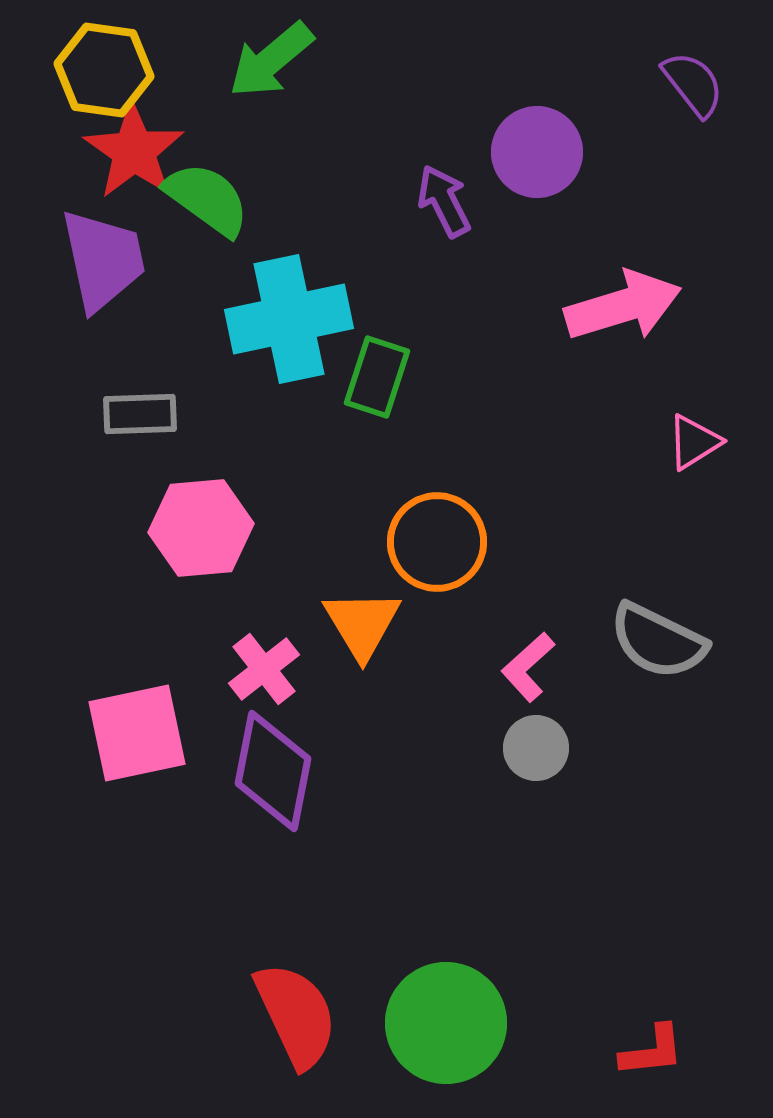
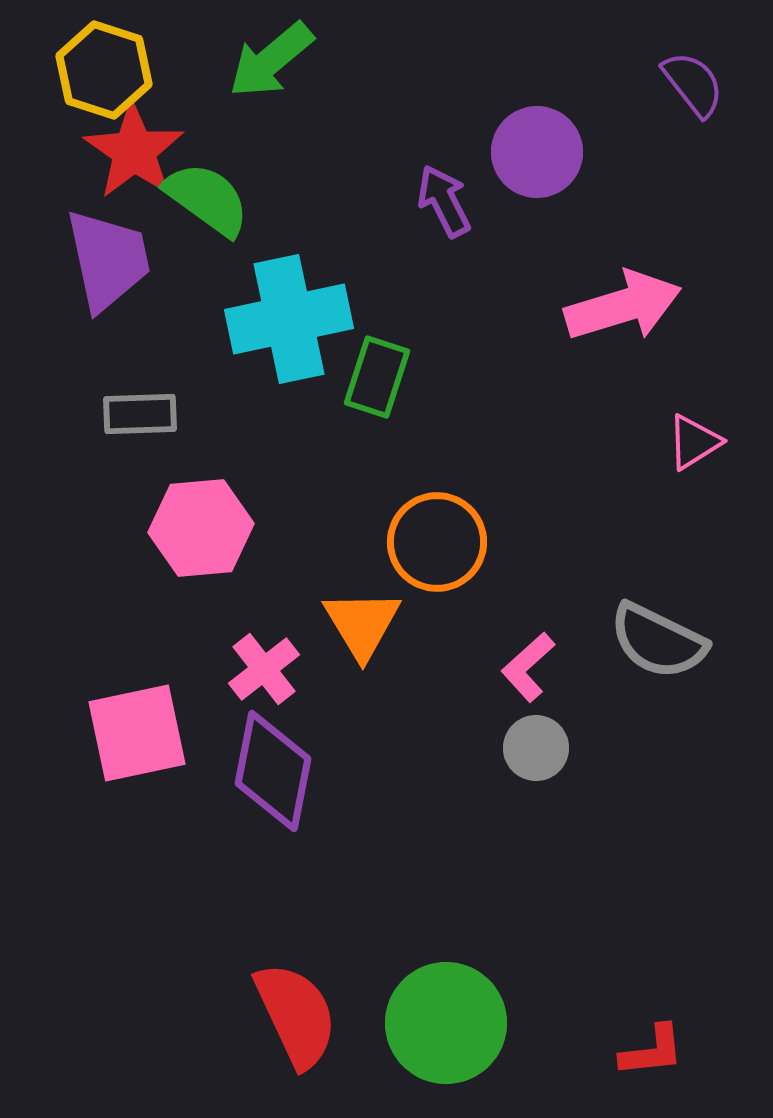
yellow hexagon: rotated 10 degrees clockwise
purple trapezoid: moved 5 px right
